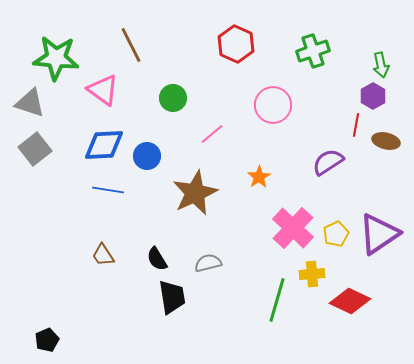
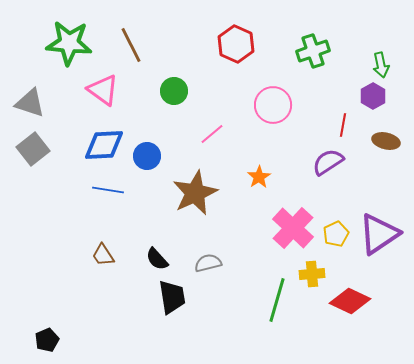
green star: moved 13 px right, 15 px up
green circle: moved 1 px right, 7 px up
red line: moved 13 px left
gray square: moved 2 px left
black semicircle: rotated 10 degrees counterclockwise
